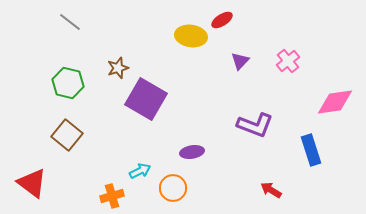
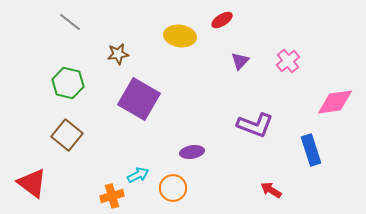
yellow ellipse: moved 11 px left
brown star: moved 14 px up; rotated 10 degrees clockwise
purple square: moved 7 px left
cyan arrow: moved 2 px left, 4 px down
